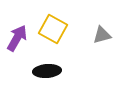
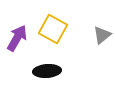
gray triangle: rotated 24 degrees counterclockwise
